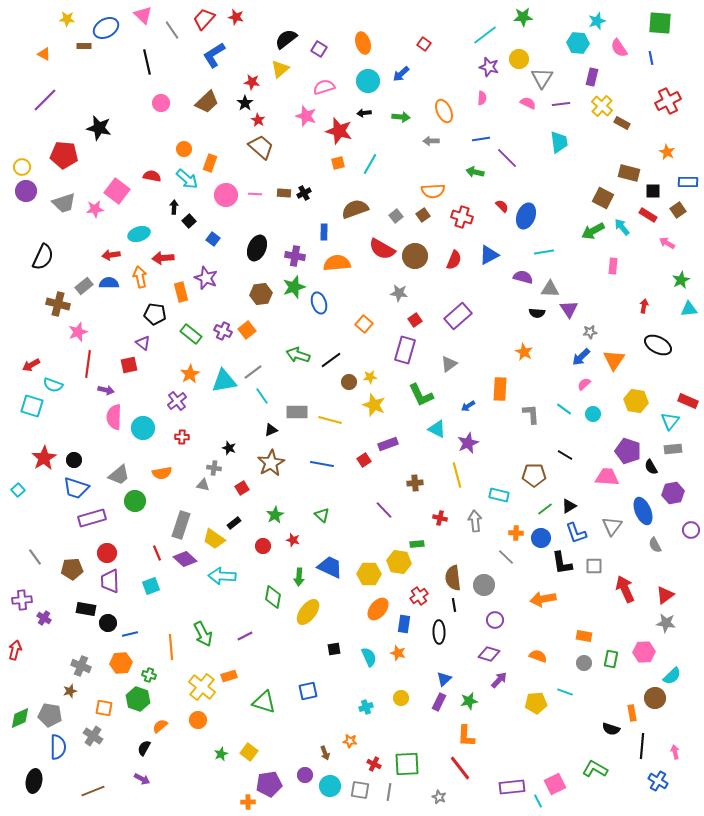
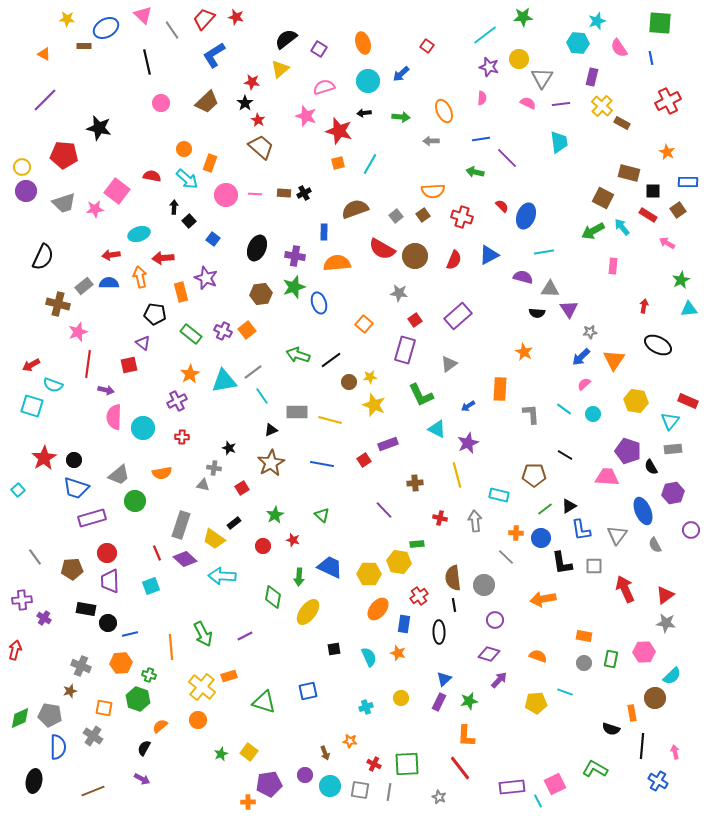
red square at (424, 44): moved 3 px right, 2 px down
purple cross at (177, 401): rotated 12 degrees clockwise
gray triangle at (612, 526): moved 5 px right, 9 px down
blue L-shape at (576, 533): moved 5 px right, 3 px up; rotated 10 degrees clockwise
